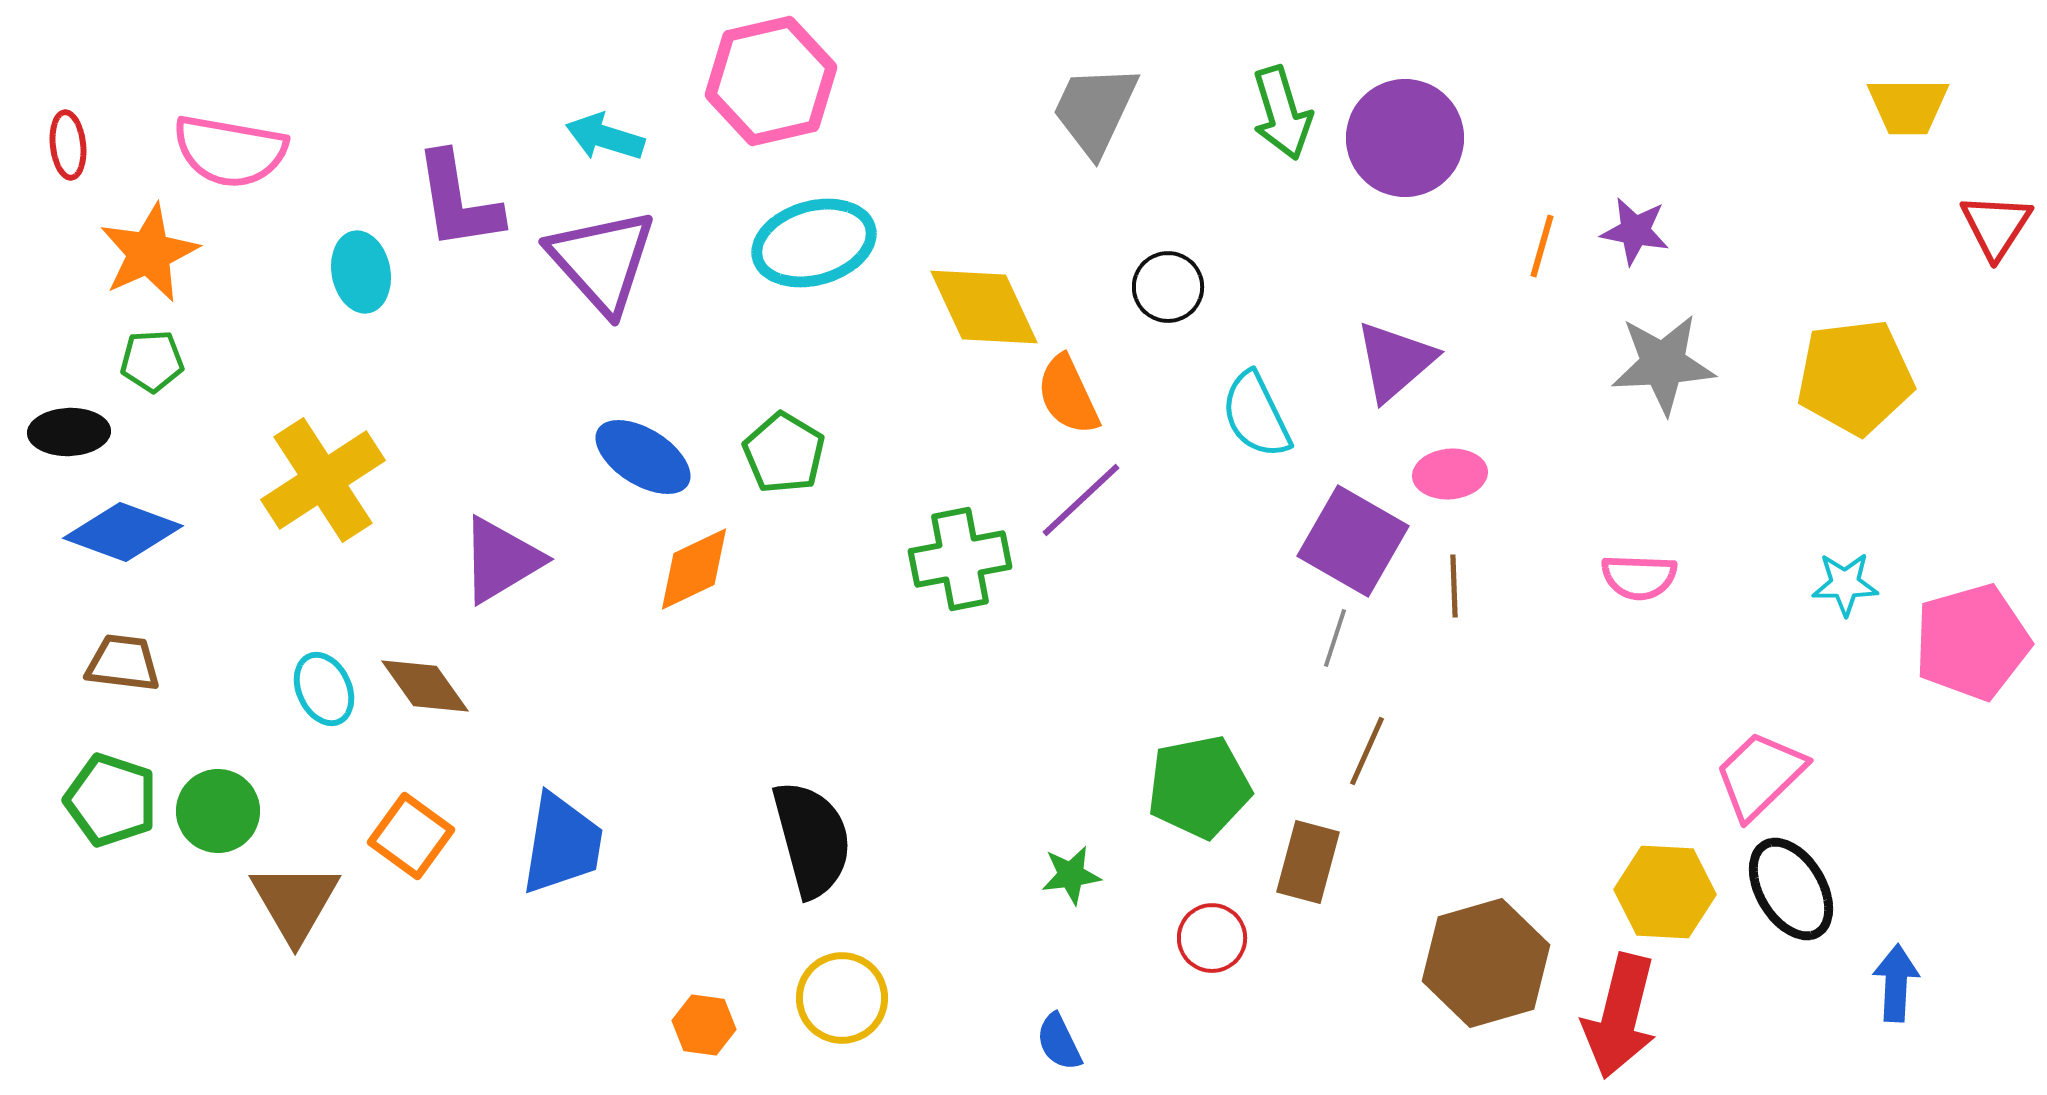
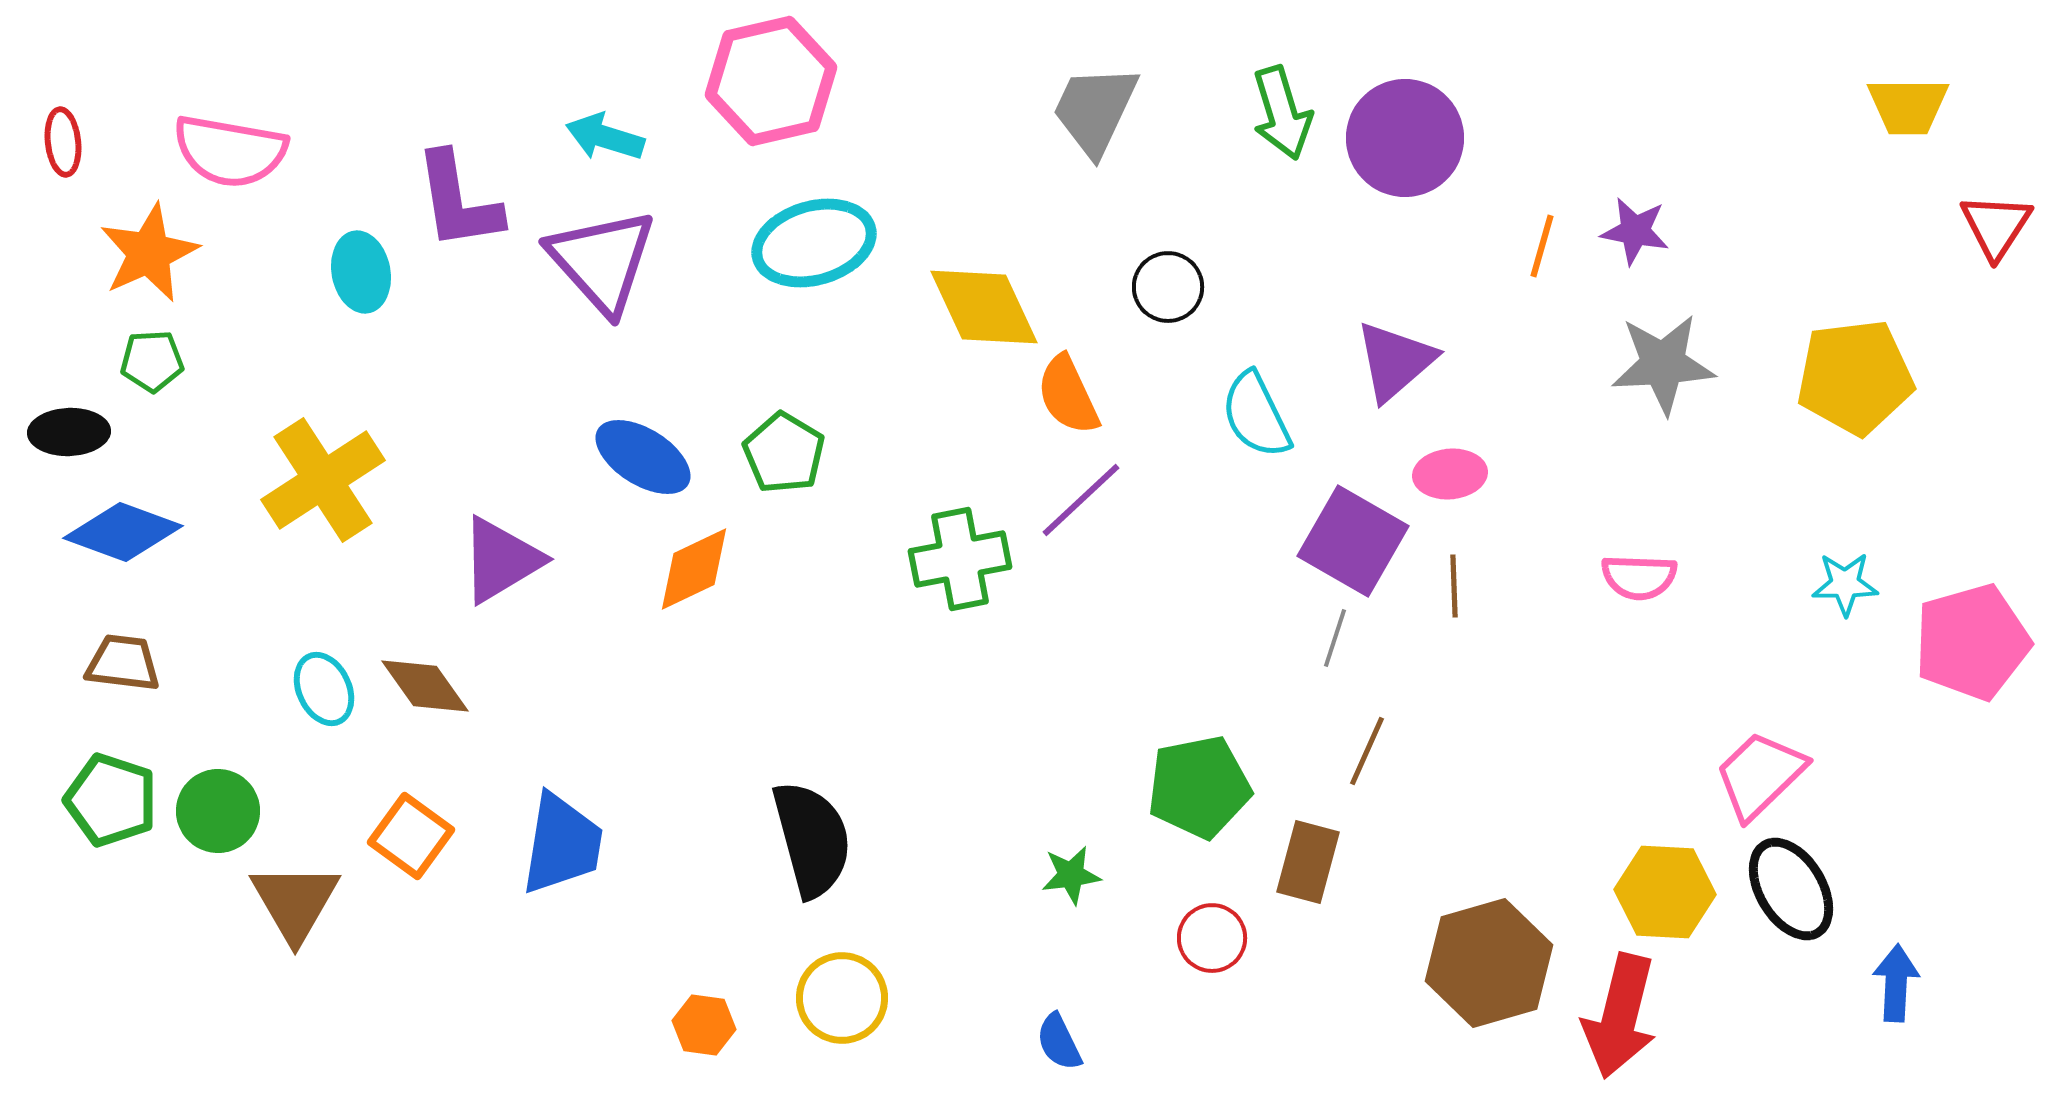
red ellipse at (68, 145): moved 5 px left, 3 px up
brown hexagon at (1486, 963): moved 3 px right
